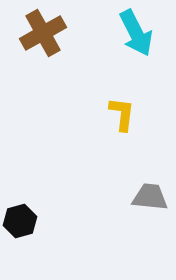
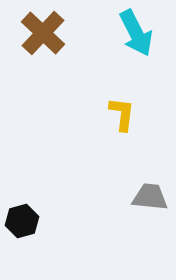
brown cross: rotated 18 degrees counterclockwise
black hexagon: moved 2 px right
